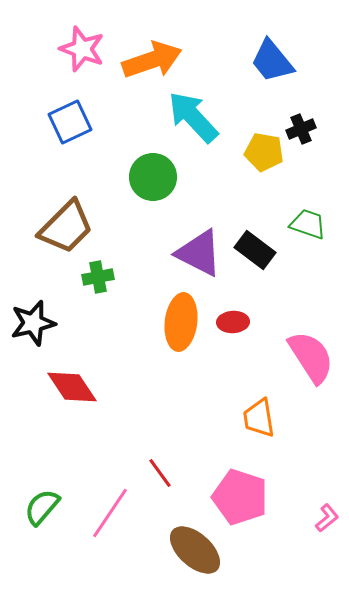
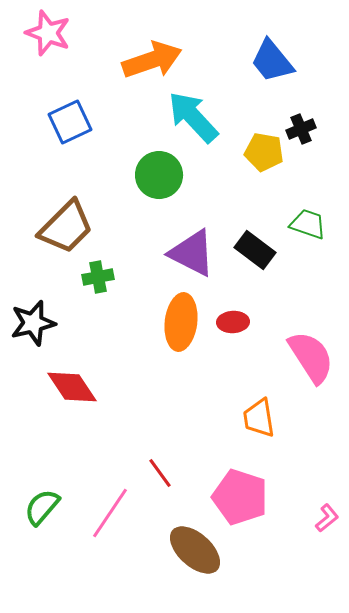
pink star: moved 34 px left, 16 px up
green circle: moved 6 px right, 2 px up
purple triangle: moved 7 px left
